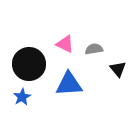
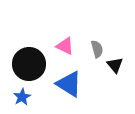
pink triangle: moved 2 px down
gray semicircle: moved 3 px right; rotated 84 degrees clockwise
black triangle: moved 3 px left, 4 px up
blue triangle: rotated 36 degrees clockwise
